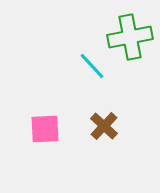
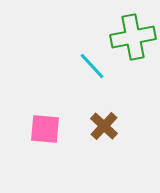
green cross: moved 3 px right
pink square: rotated 8 degrees clockwise
